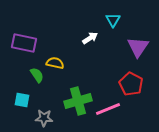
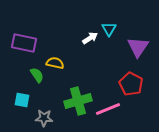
cyan triangle: moved 4 px left, 9 px down
